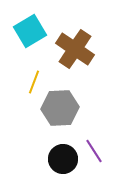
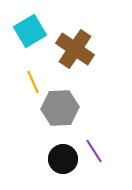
yellow line: moved 1 px left; rotated 45 degrees counterclockwise
